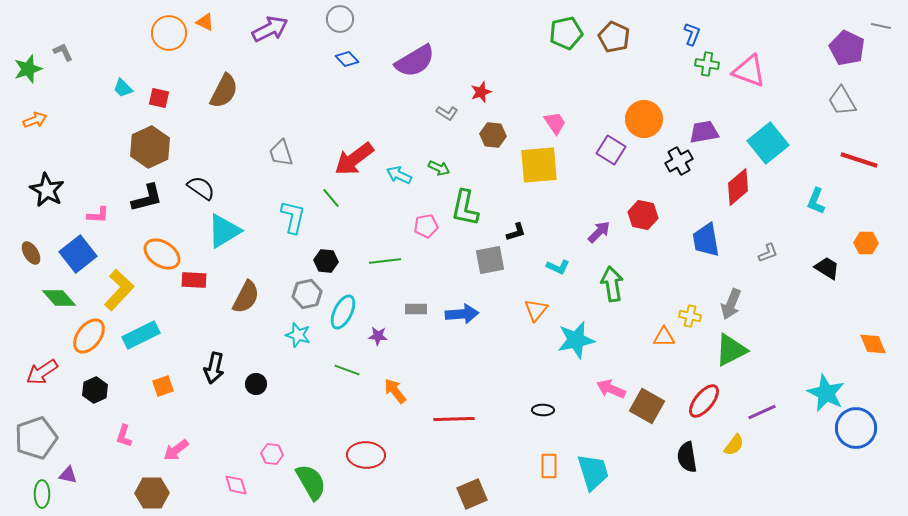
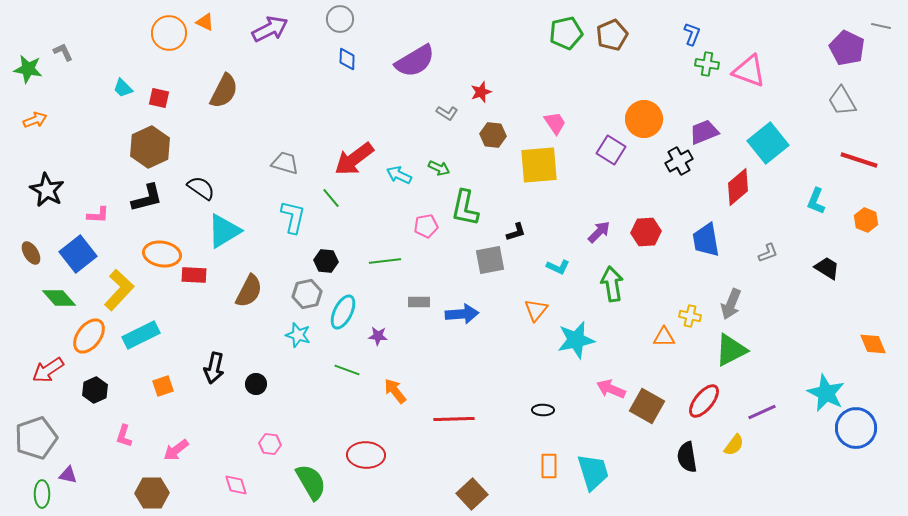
brown pentagon at (614, 37): moved 2 px left, 2 px up; rotated 24 degrees clockwise
blue diamond at (347, 59): rotated 45 degrees clockwise
green star at (28, 69): rotated 28 degrees clockwise
purple trapezoid at (704, 132): rotated 12 degrees counterclockwise
gray trapezoid at (281, 153): moved 4 px right, 10 px down; rotated 124 degrees clockwise
red hexagon at (643, 215): moved 3 px right, 17 px down; rotated 16 degrees counterclockwise
orange hexagon at (866, 243): moved 23 px up; rotated 20 degrees clockwise
orange ellipse at (162, 254): rotated 24 degrees counterclockwise
red rectangle at (194, 280): moved 5 px up
brown semicircle at (246, 297): moved 3 px right, 6 px up
gray rectangle at (416, 309): moved 3 px right, 7 px up
red arrow at (42, 372): moved 6 px right, 2 px up
pink hexagon at (272, 454): moved 2 px left, 10 px up
brown square at (472, 494): rotated 20 degrees counterclockwise
